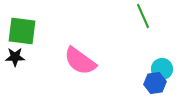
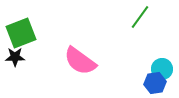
green line: moved 3 px left, 1 px down; rotated 60 degrees clockwise
green square: moved 1 px left, 2 px down; rotated 28 degrees counterclockwise
